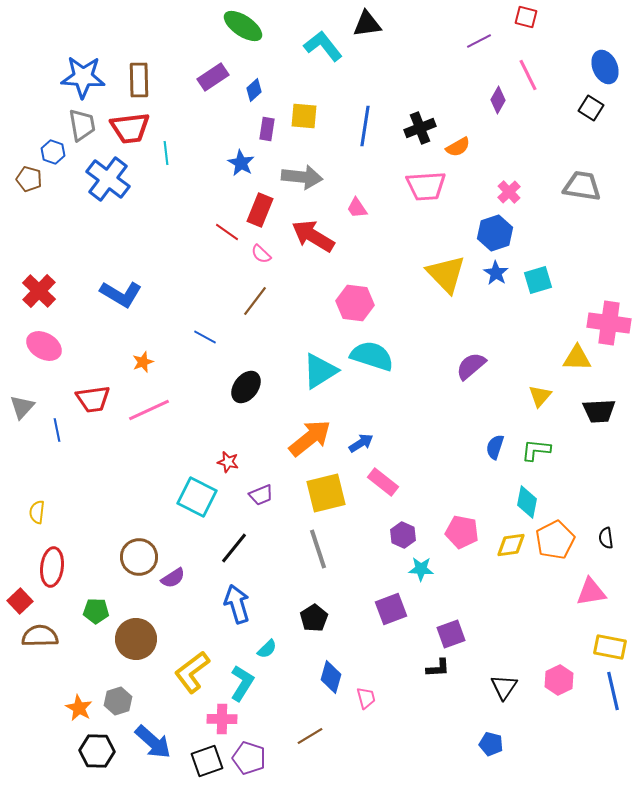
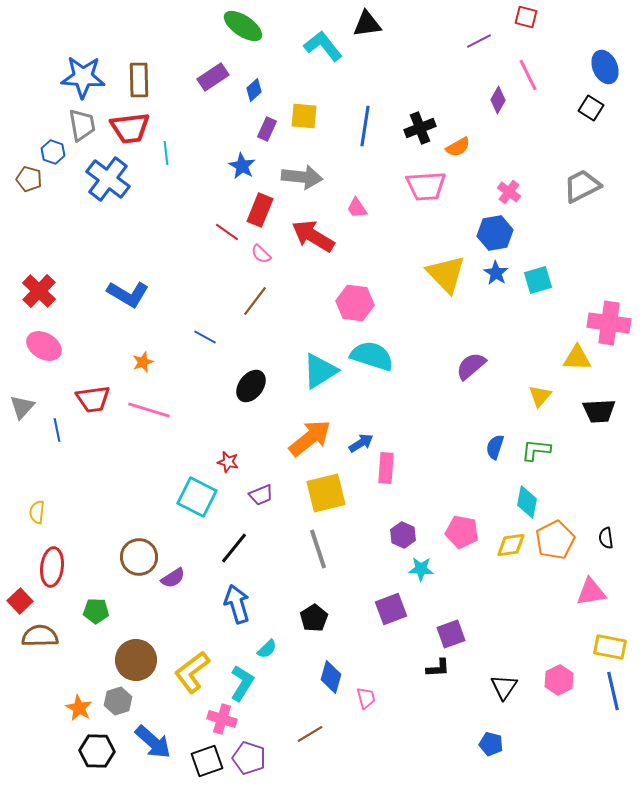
purple rectangle at (267, 129): rotated 15 degrees clockwise
blue star at (241, 163): moved 1 px right, 3 px down
gray trapezoid at (582, 186): rotated 36 degrees counterclockwise
pink cross at (509, 192): rotated 10 degrees counterclockwise
blue hexagon at (495, 233): rotated 8 degrees clockwise
blue L-shape at (121, 294): moved 7 px right
black ellipse at (246, 387): moved 5 px right, 1 px up
pink line at (149, 410): rotated 42 degrees clockwise
pink rectangle at (383, 482): moved 3 px right, 14 px up; rotated 56 degrees clockwise
brown circle at (136, 639): moved 21 px down
pink cross at (222, 719): rotated 16 degrees clockwise
brown line at (310, 736): moved 2 px up
